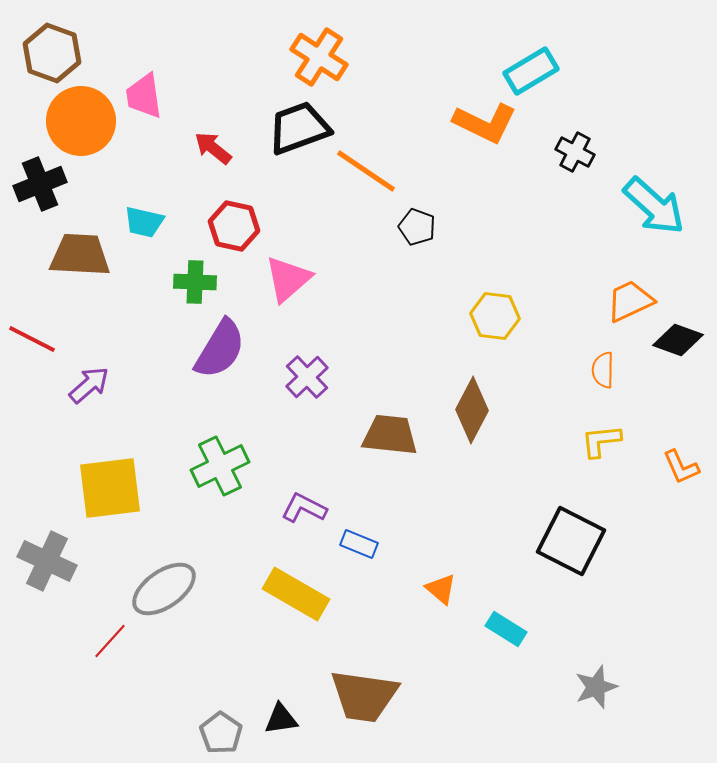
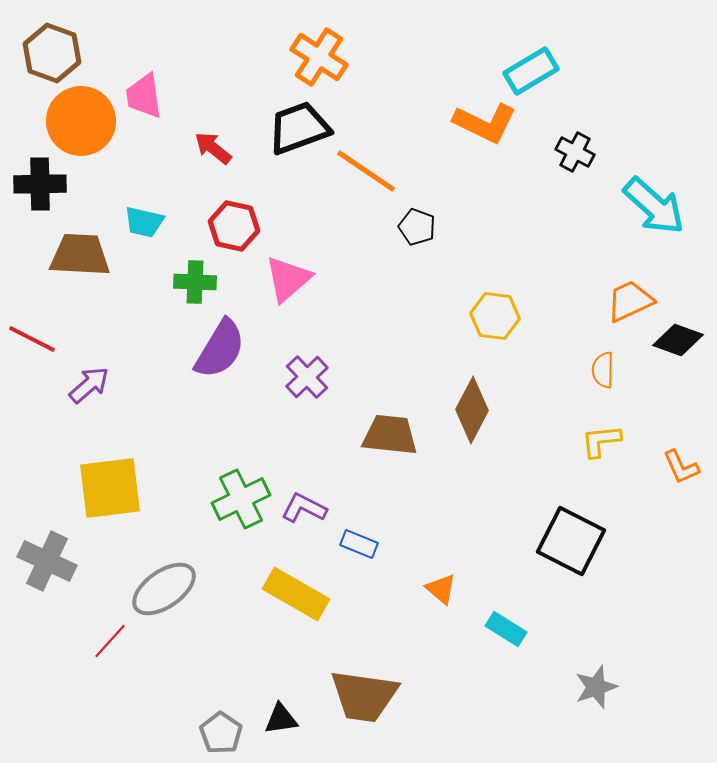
black cross at (40, 184): rotated 21 degrees clockwise
green cross at (220, 466): moved 21 px right, 33 px down
